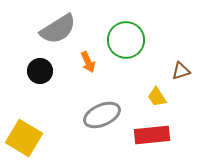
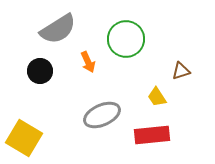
green circle: moved 1 px up
